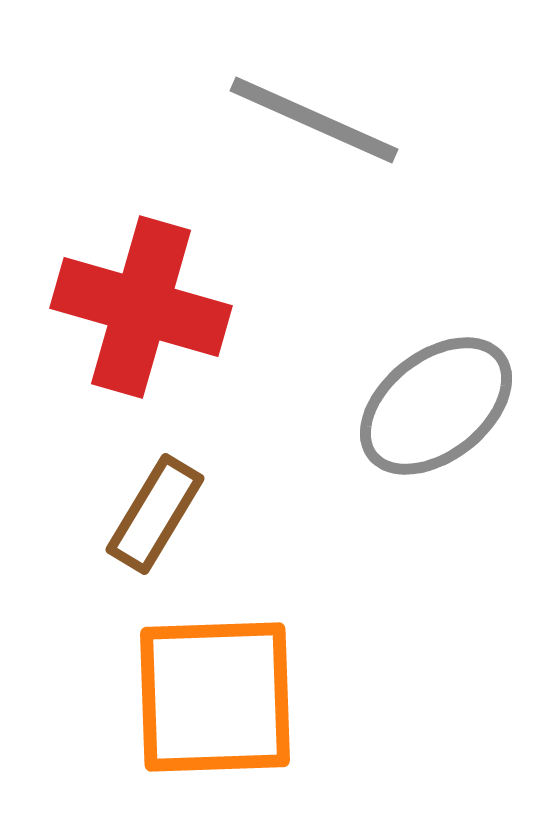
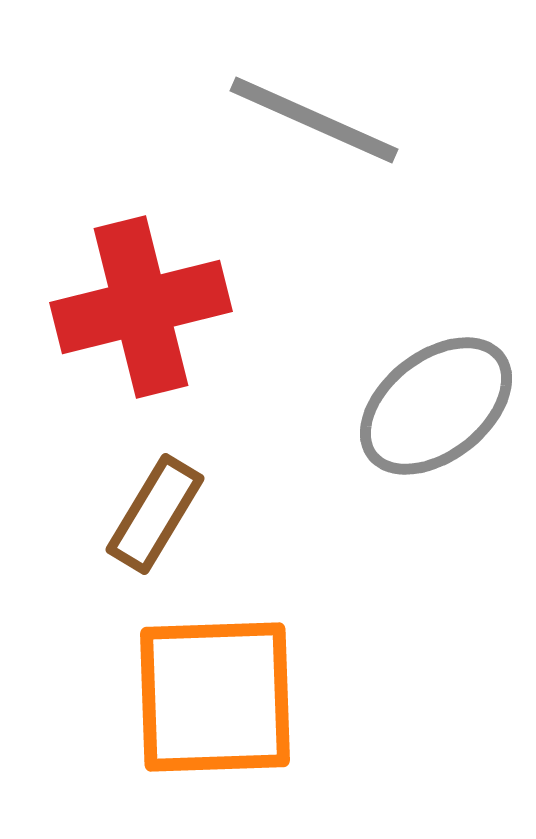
red cross: rotated 30 degrees counterclockwise
